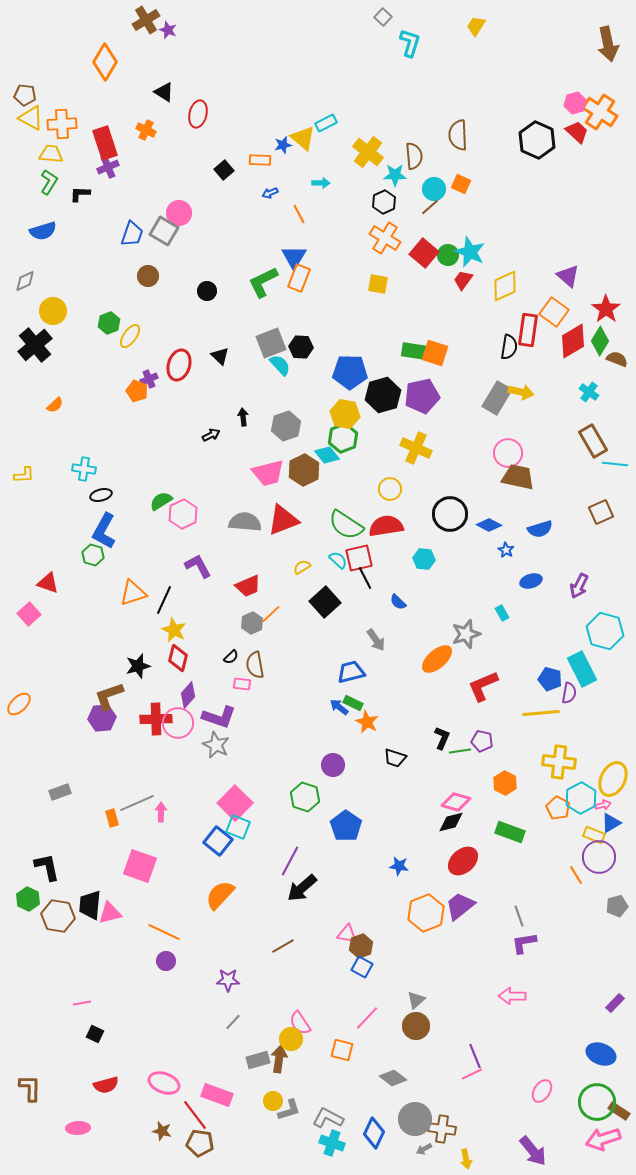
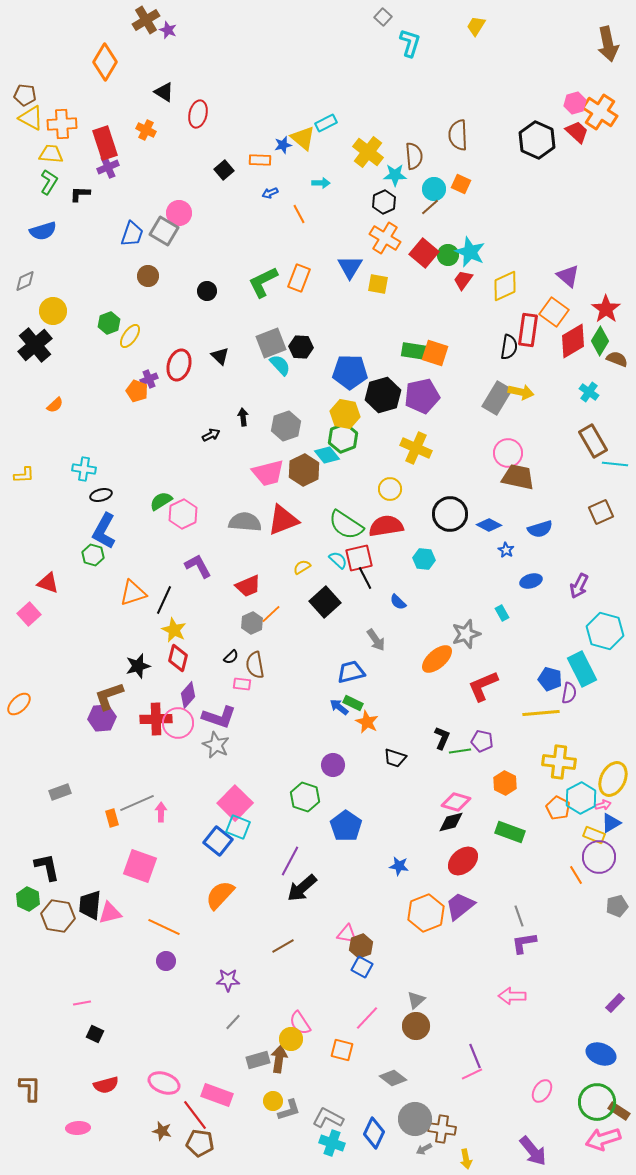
blue triangle at (294, 257): moved 56 px right, 10 px down
orange line at (164, 932): moved 5 px up
